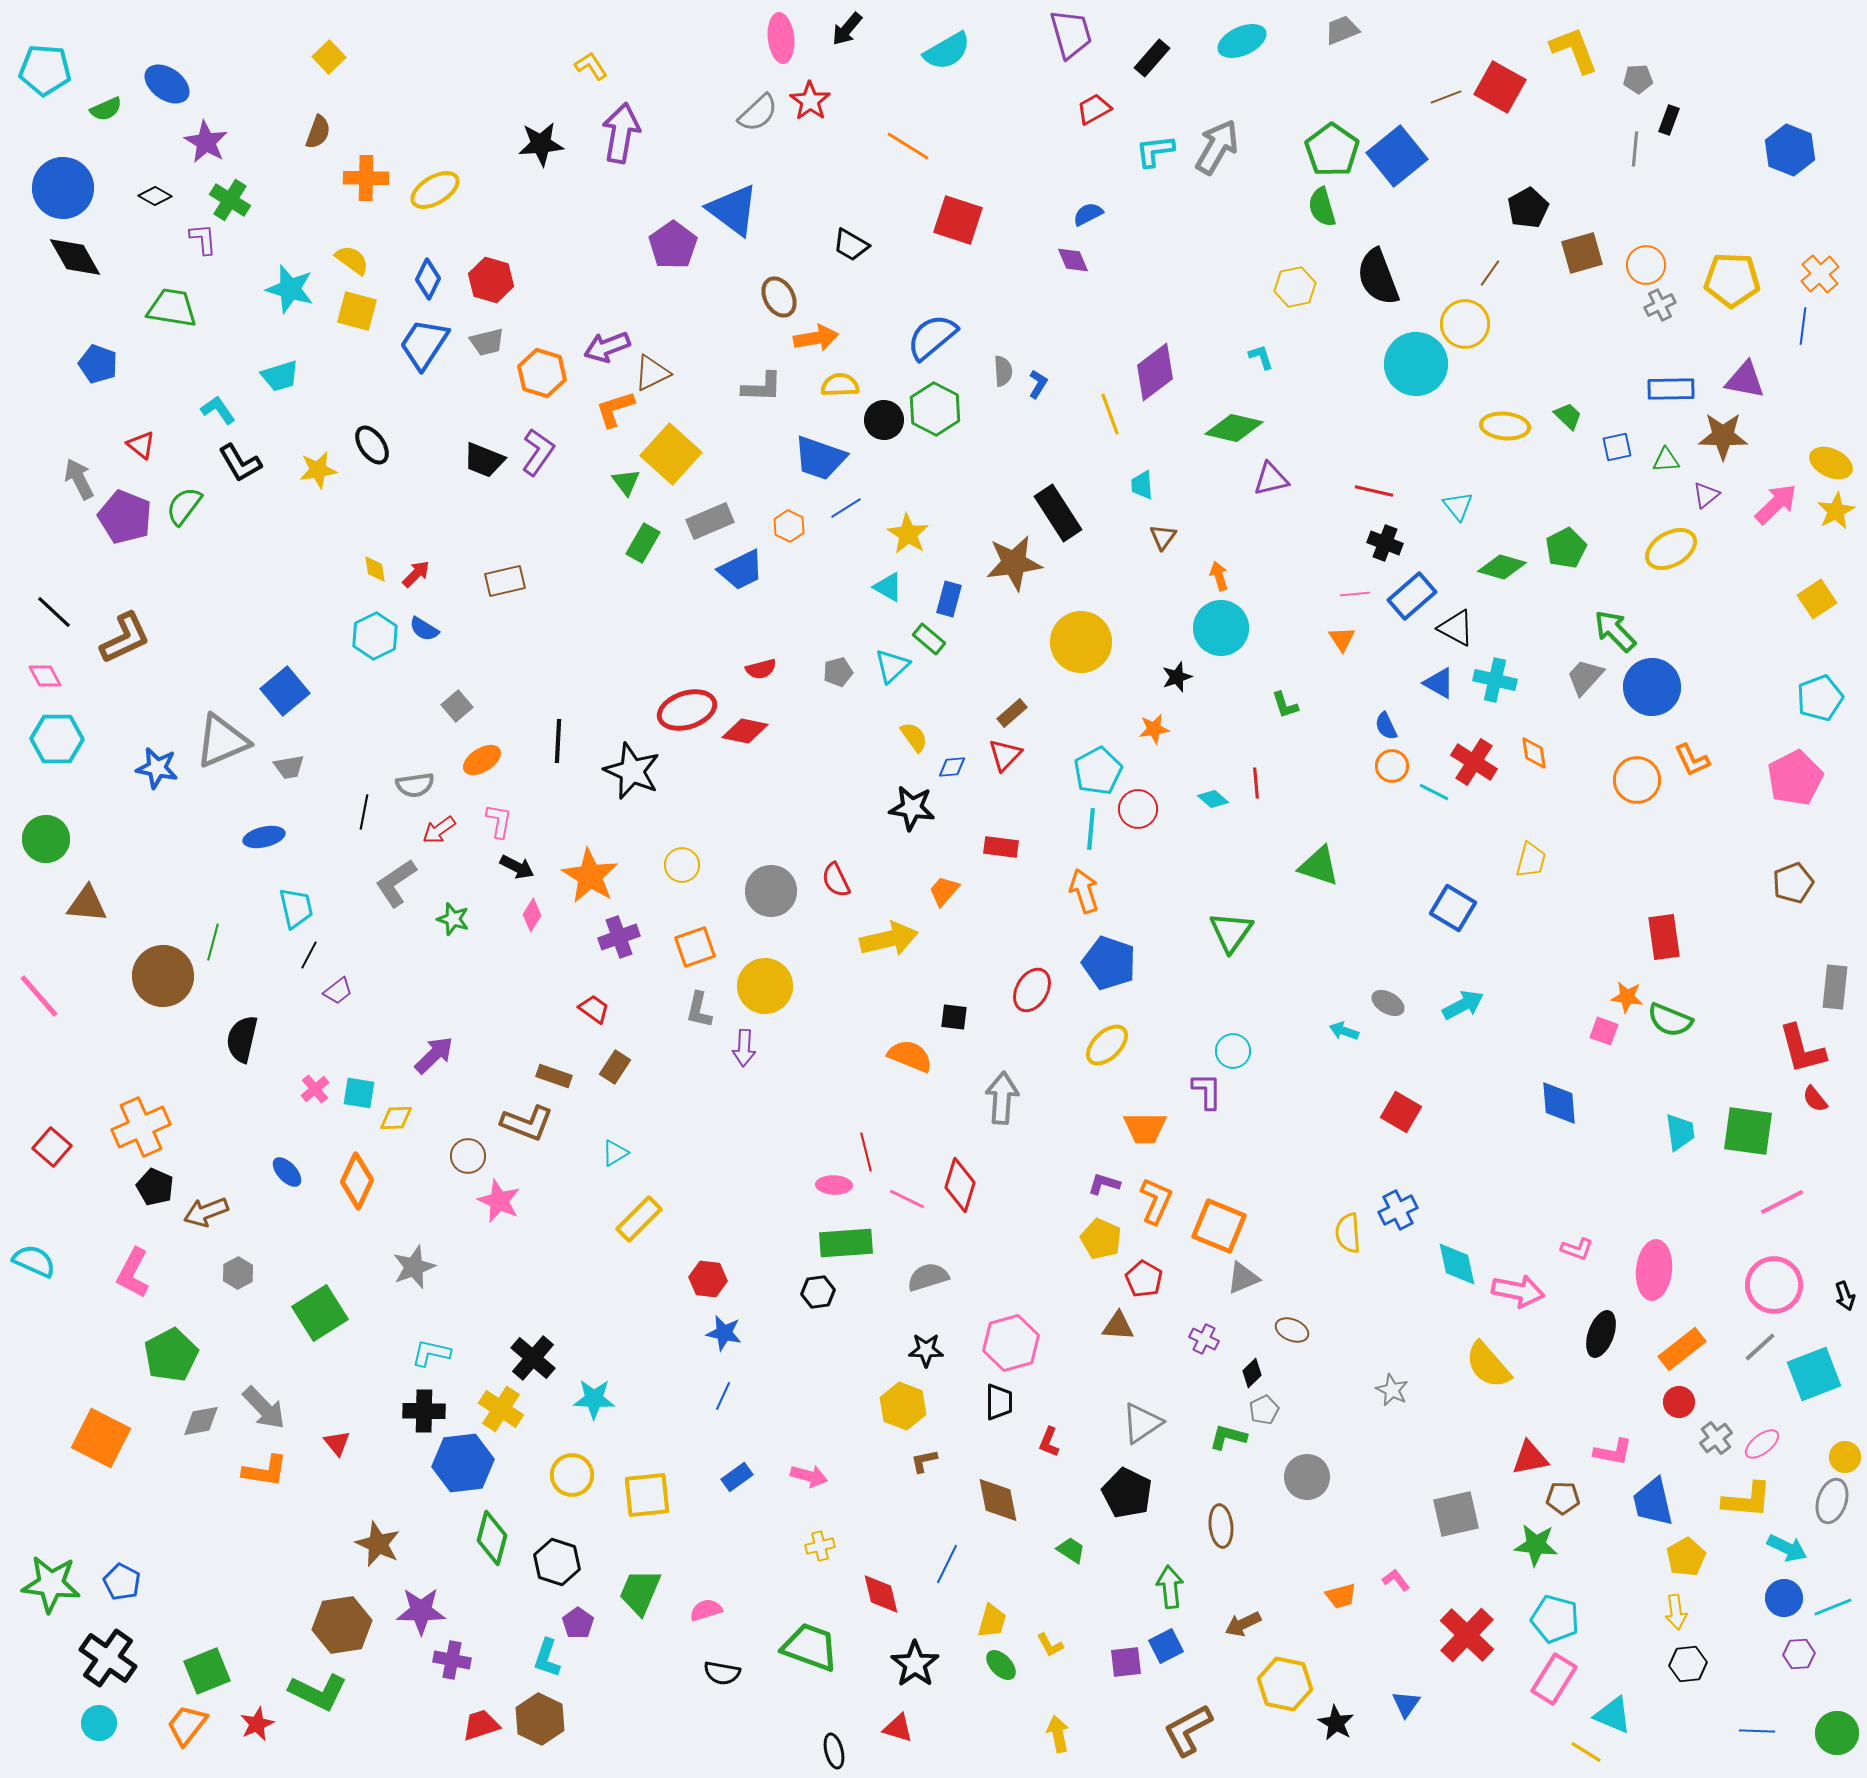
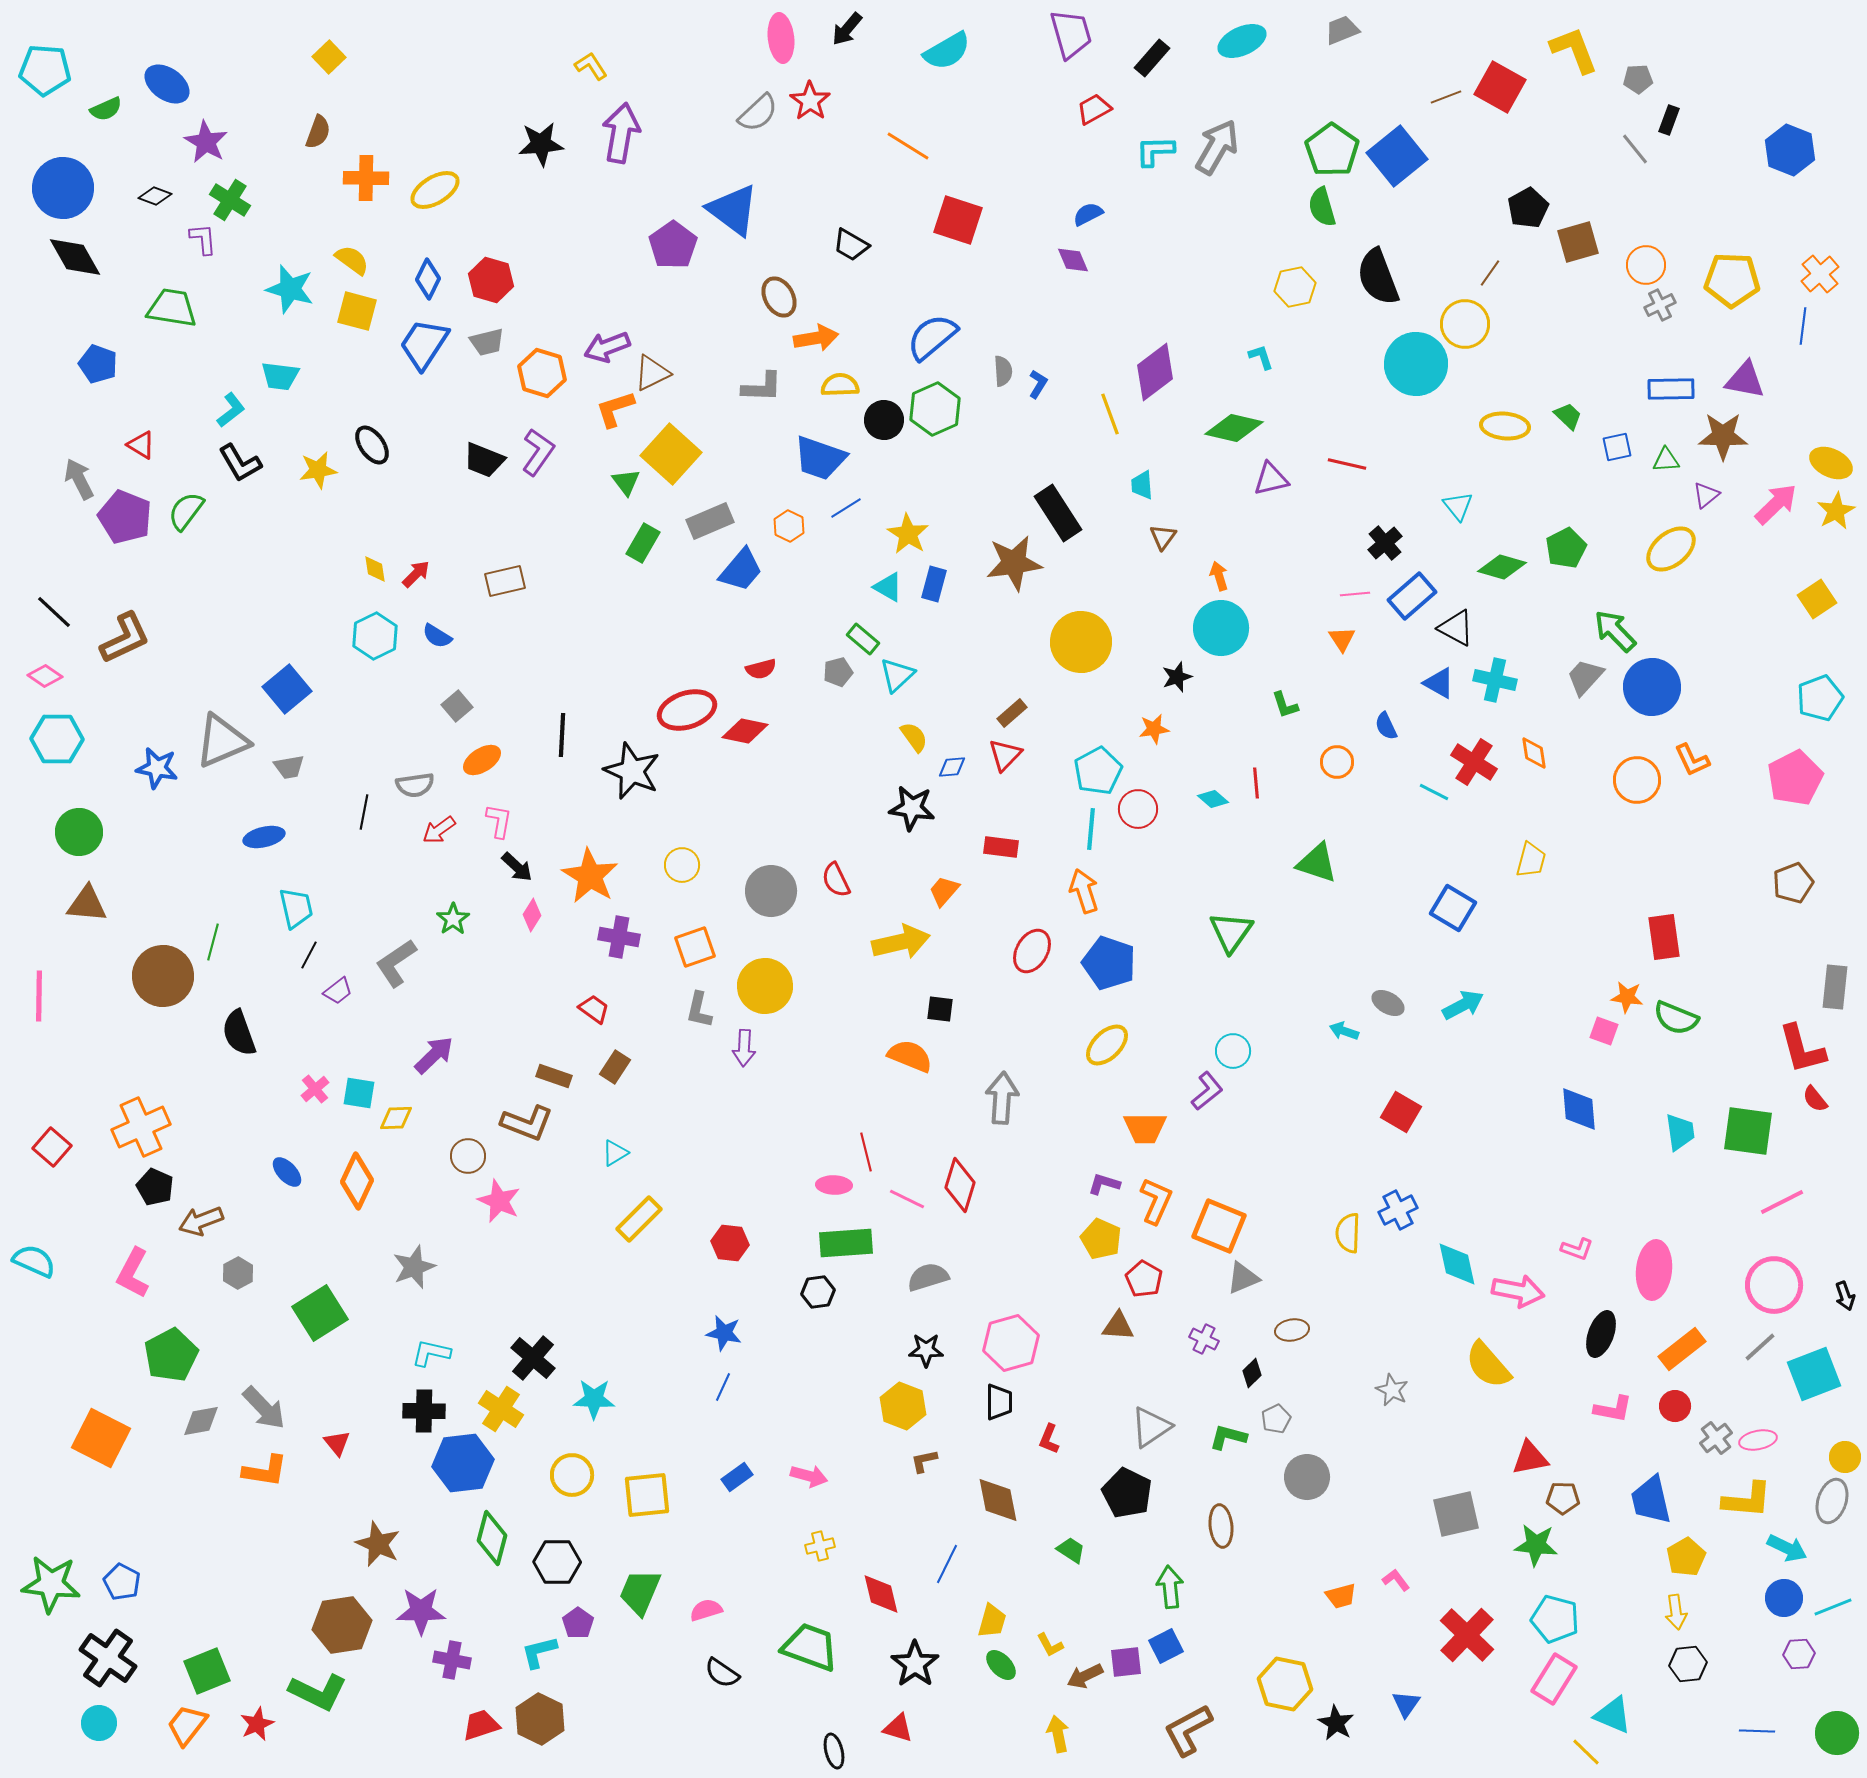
gray line at (1635, 149): rotated 44 degrees counterclockwise
cyan L-shape at (1155, 151): rotated 6 degrees clockwise
black diamond at (155, 196): rotated 8 degrees counterclockwise
brown square at (1582, 253): moved 4 px left, 11 px up
cyan trapezoid at (280, 376): rotated 24 degrees clockwise
green hexagon at (935, 409): rotated 9 degrees clockwise
cyan L-shape at (218, 410): moved 13 px right; rotated 87 degrees clockwise
red triangle at (141, 445): rotated 8 degrees counterclockwise
red line at (1374, 491): moved 27 px left, 27 px up
green semicircle at (184, 506): moved 2 px right, 5 px down
black cross at (1385, 543): rotated 28 degrees clockwise
yellow ellipse at (1671, 549): rotated 9 degrees counterclockwise
blue trapezoid at (741, 570): rotated 24 degrees counterclockwise
blue rectangle at (949, 599): moved 15 px left, 15 px up
blue semicircle at (424, 629): moved 13 px right, 7 px down
green rectangle at (929, 639): moved 66 px left
cyan triangle at (892, 666): moved 5 px right, 9 px down
pink diamond at (45, 676): rotated 28 degrees counterclockwise
blue square at (285, 691): moved 2 px right, 2 px up
black line at (558, 741): moved 4 px right, 6 px up
orange circle at (1392, 766): moved 55 px left, 4 px up
green circle at (46, 839): moved 33 px right, 7 px up
green triangle at (1319, 866): moved 2 px left, 3 px up
black arrow at (517, 867): rotated 16 degrees clockwise
gray L-shape at (396, 883): moved 80 px down
green star at (453, 919): rotated 20 degrees clockwise
purple cross at (619, 937): rotated 30 degrees clockwise
yellow arrow at (889, 939): moved 12 px right, 3 px down
red ellipse at (1032, 990): moved 39 px up
pink line at (39, 996): rotated 42 degrees clockwise
black square at (954, 1017): moved 14 px left, 8 px up
green semicircle at (1670, 1020): moved 6 px right, 2 px up
black semicircle at (242, 1039): moved 3 px left, 6 px up; rotated 33 degrees counterclockwise
purple L-shape at (1207, 1091): rotated 51 degrees clockwise
blue diamond at (1559, 1103): moved 20 px right, 6 px down
brown arrow at (206, 1212): moved 5 px left, 9 px down
yellow semicircle at (1348, 1233): rotated 6 degrees clockwise
red hexagon at (708, 1279): moved 22 px right, 36 px up
brown ellipse at (1292, 1330): rotated 32 degrees counterclockwise
blue line at (723, 1396): moved 9 px up
red circle at (1679, 1402): moved 4 px left, 4 px down
gray pentagon at (1264, 1410): moved 12 px right, 9 px down
gray triangle at (1142, 1423): moved 9 px right, 4 px down
red L-shape at (1049, 1442): moved 3 px up
pink ellipse at (1762, 1444): moved 4 px left, 4 px up; rotated 27 degrees clockwise
pink L-shape at (1613, 1452): moved 43 px up
blue trapezoid at (1653, 1502): moved 2 px left, 2 px up
black hexagon at (557, 1562): rotated 18 degrees counterclockwise
brown arrow at (1243, 1624): moved 158 px left, 52 px down
cyan L-shape at (547, 1658): moved 8 px left, 6 px up; rotated 57 degrees clockwise
black semicircle at (722, 1673): rotated 24 degrees clockwise
yellow line at (1586, 1752): rotated 12 degrees clockwise
